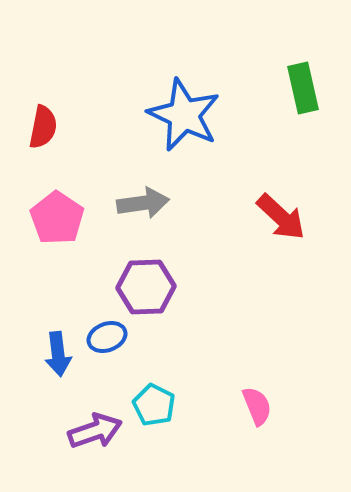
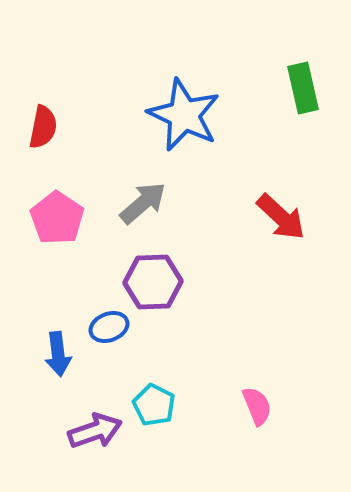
gray arrow: rotated 33 degrees counterclockwise
purple hexagon: moved 7 px right, 5 px up
blue ellipse: moved 2 px right, 10 px up
